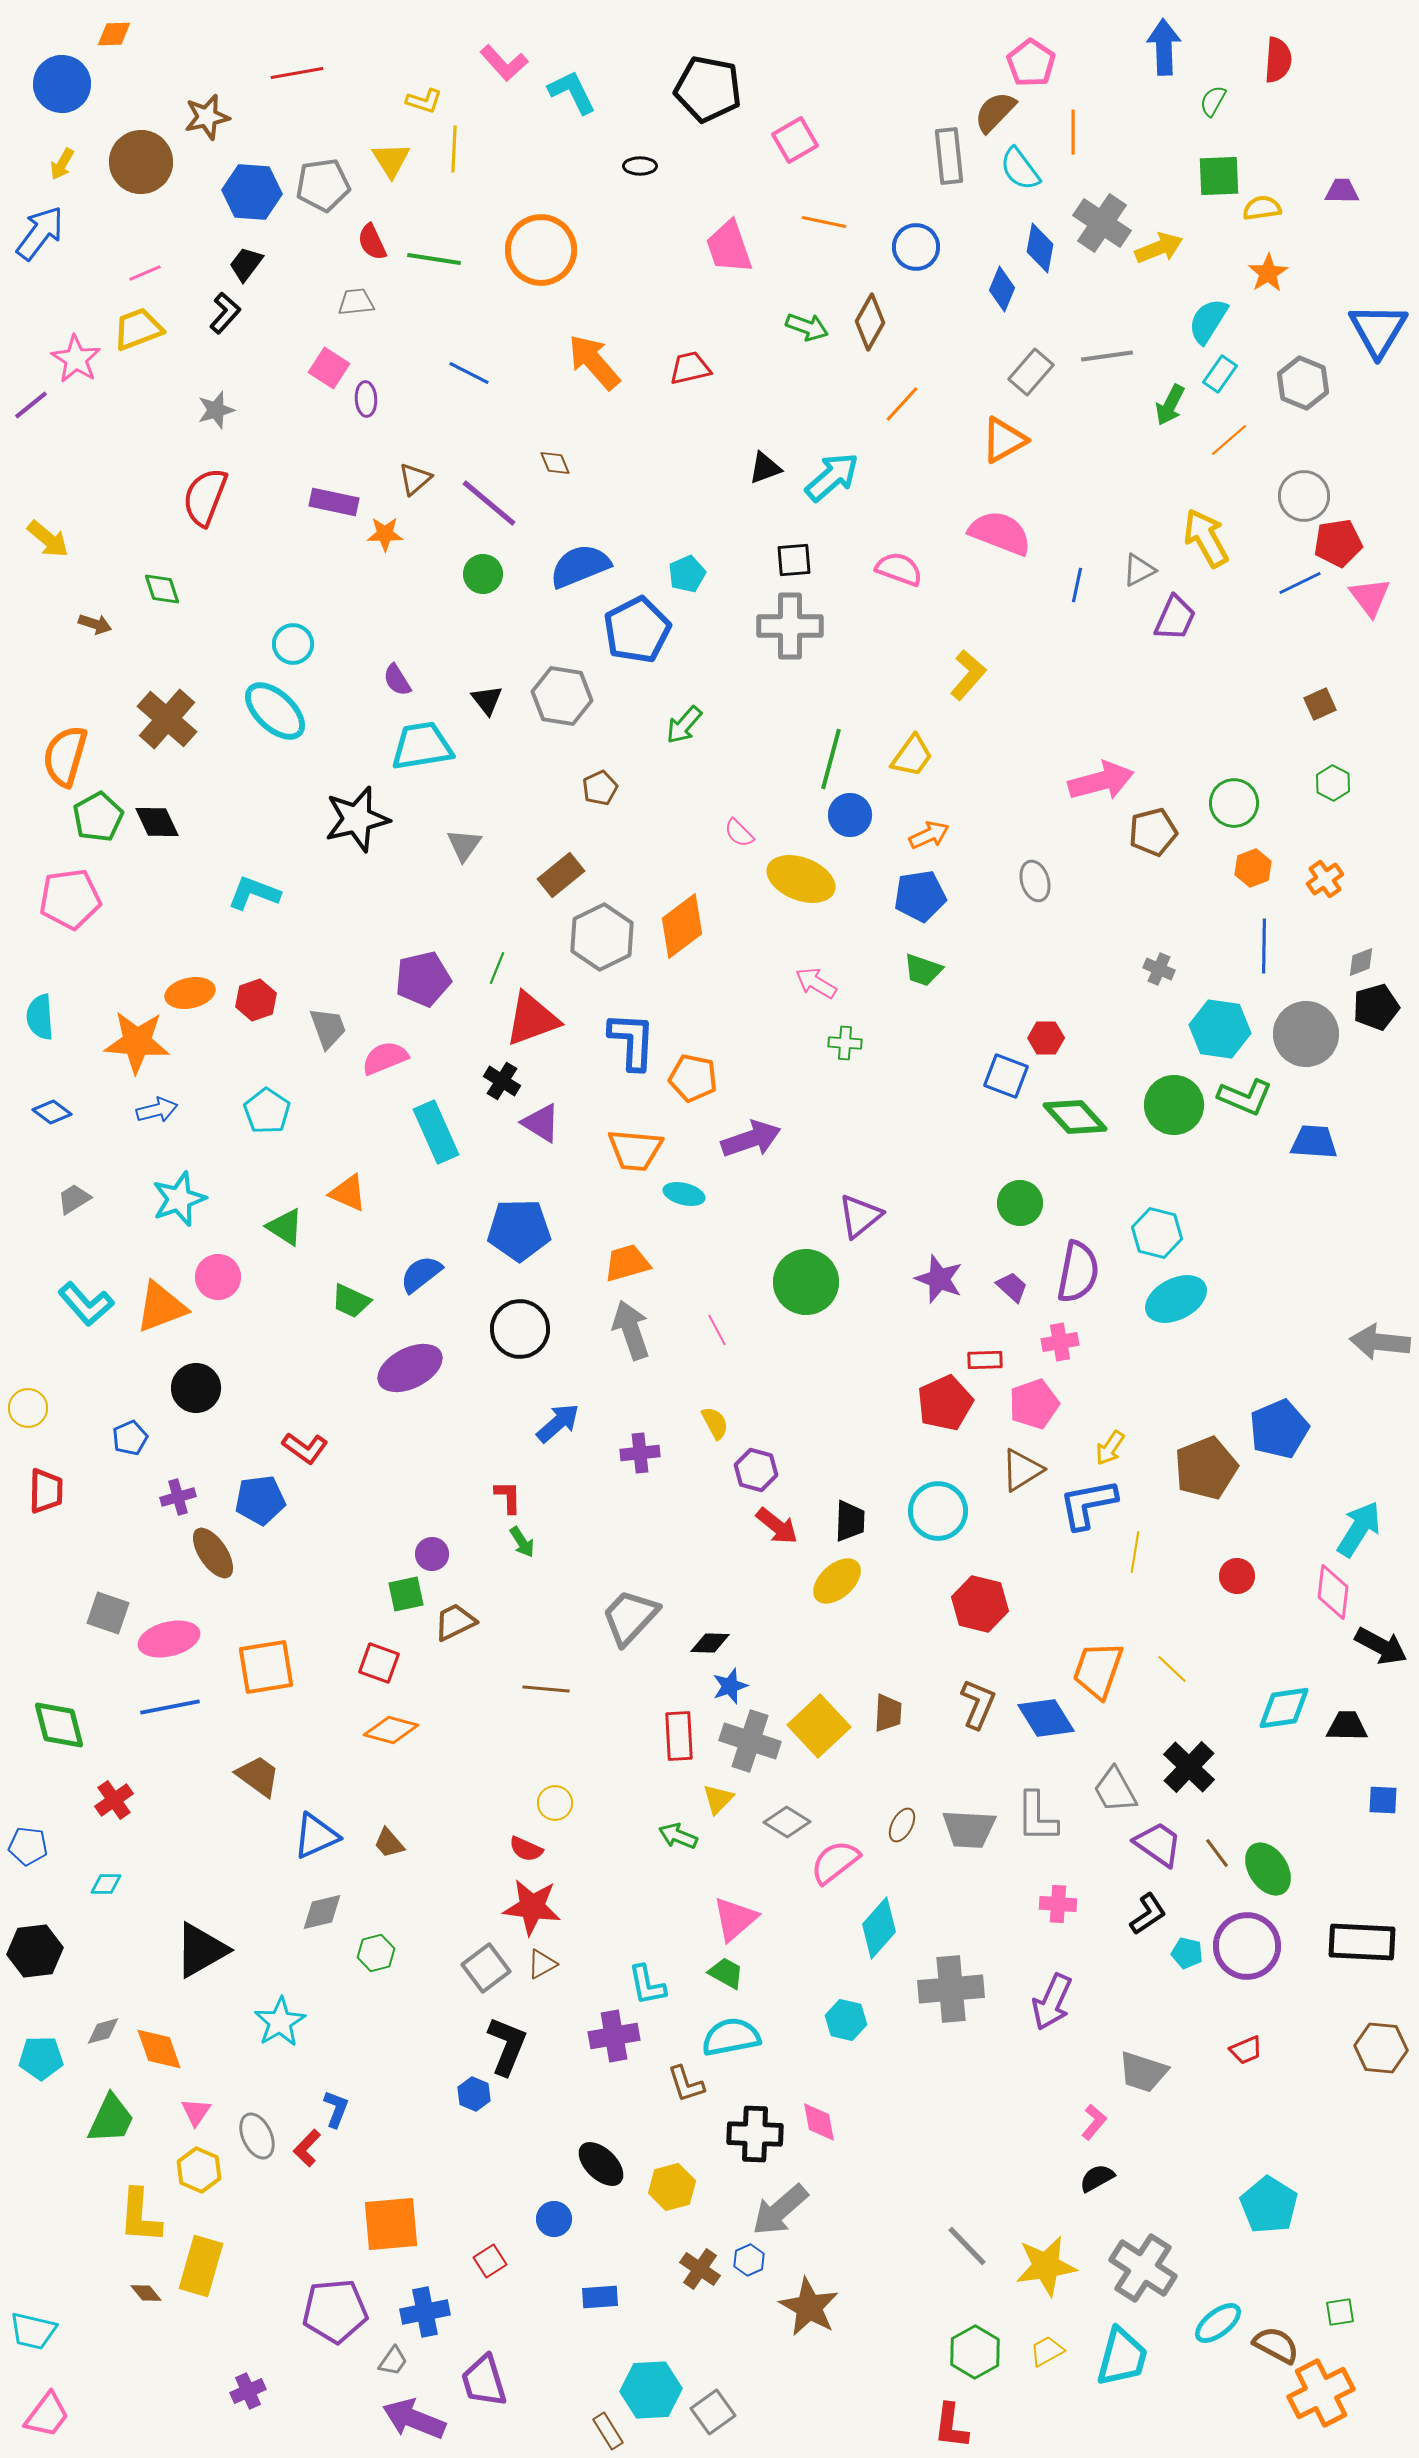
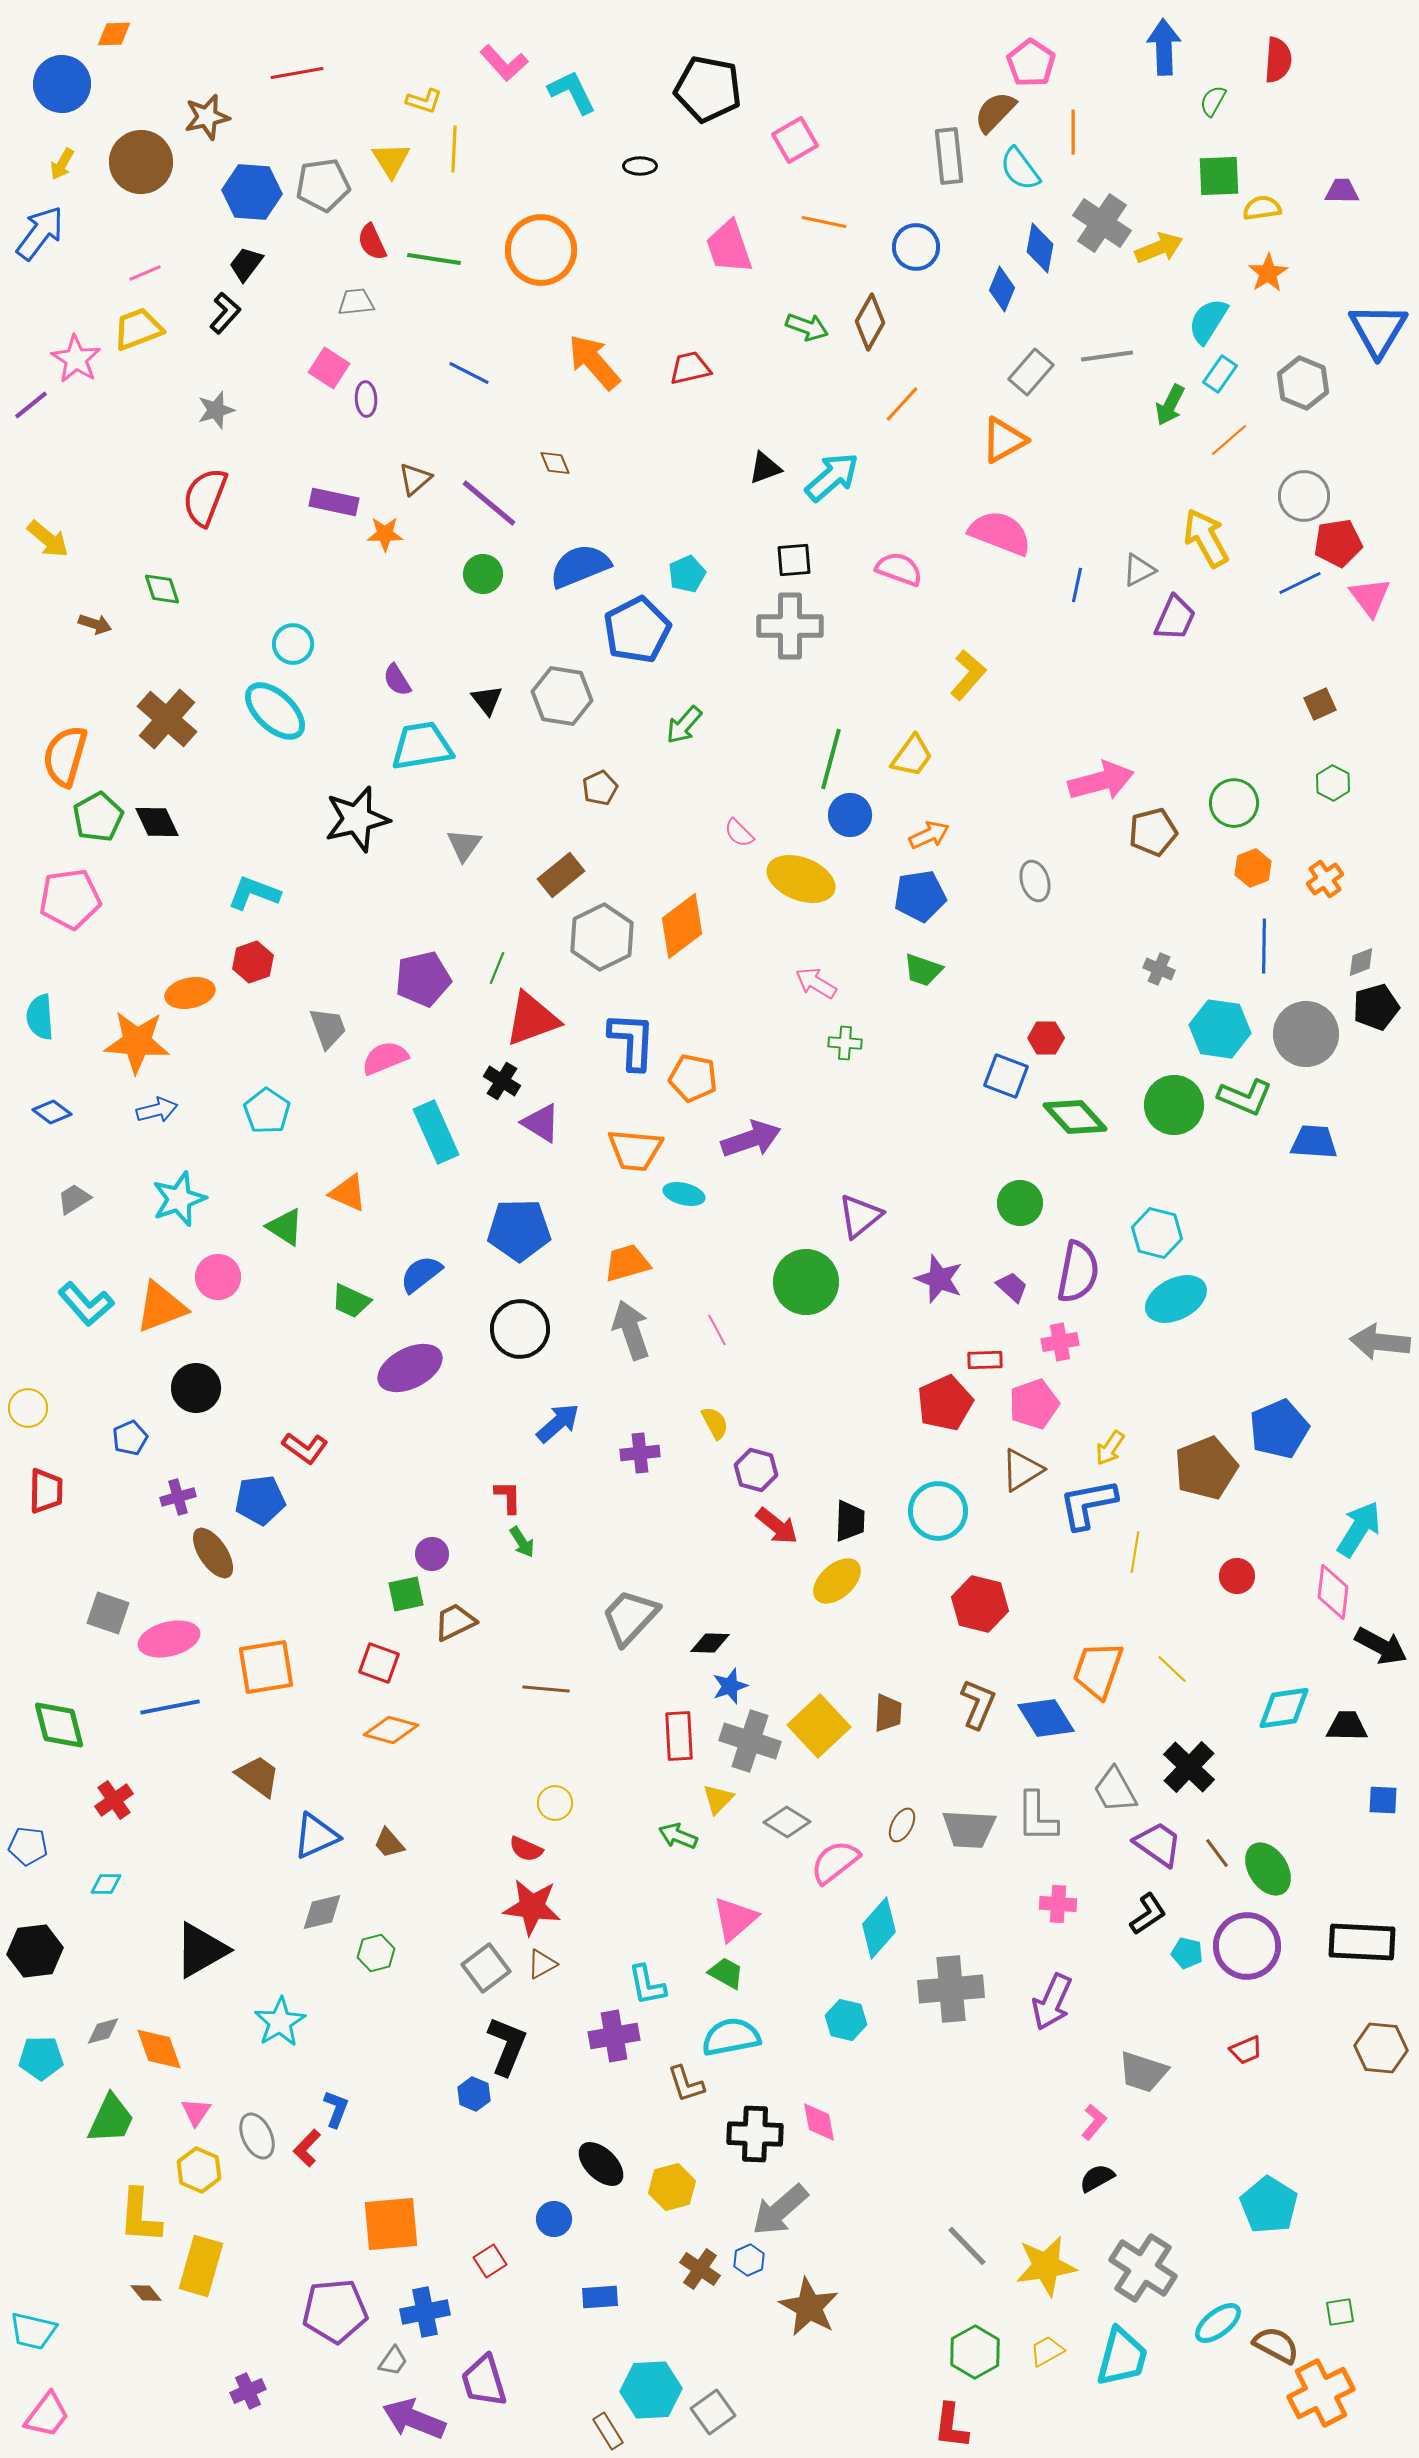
red hexagon at (256, 1000): moved 3 px left, 38 px up
